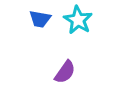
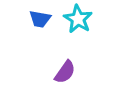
cyan star: moved 1 px up
